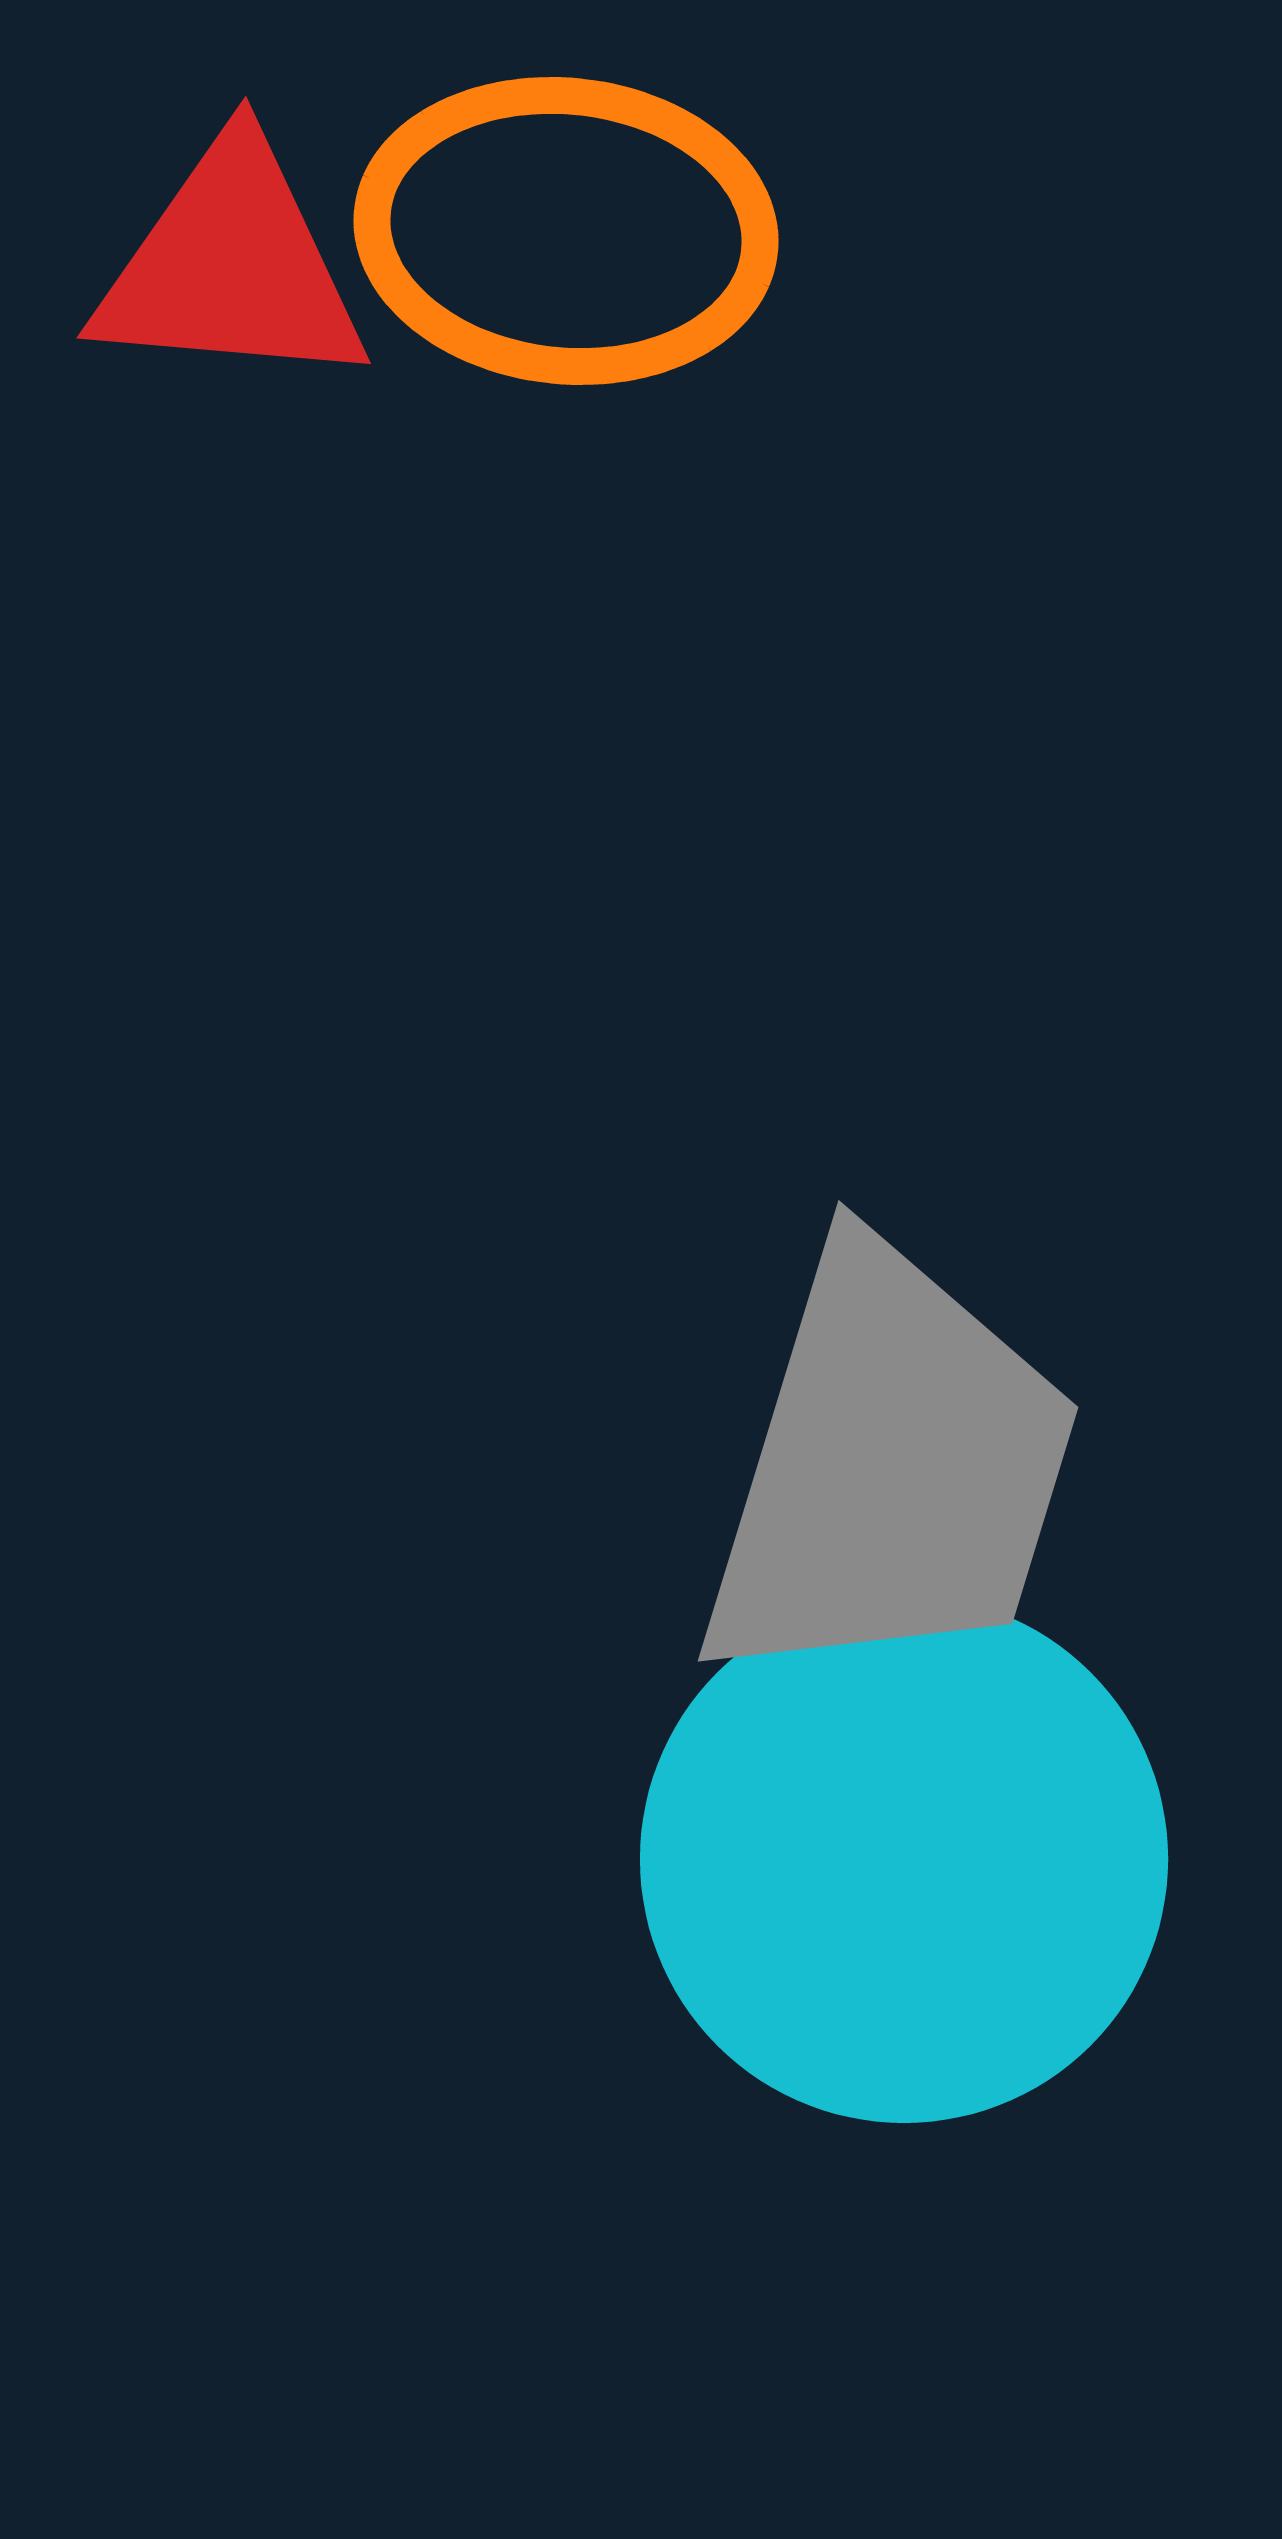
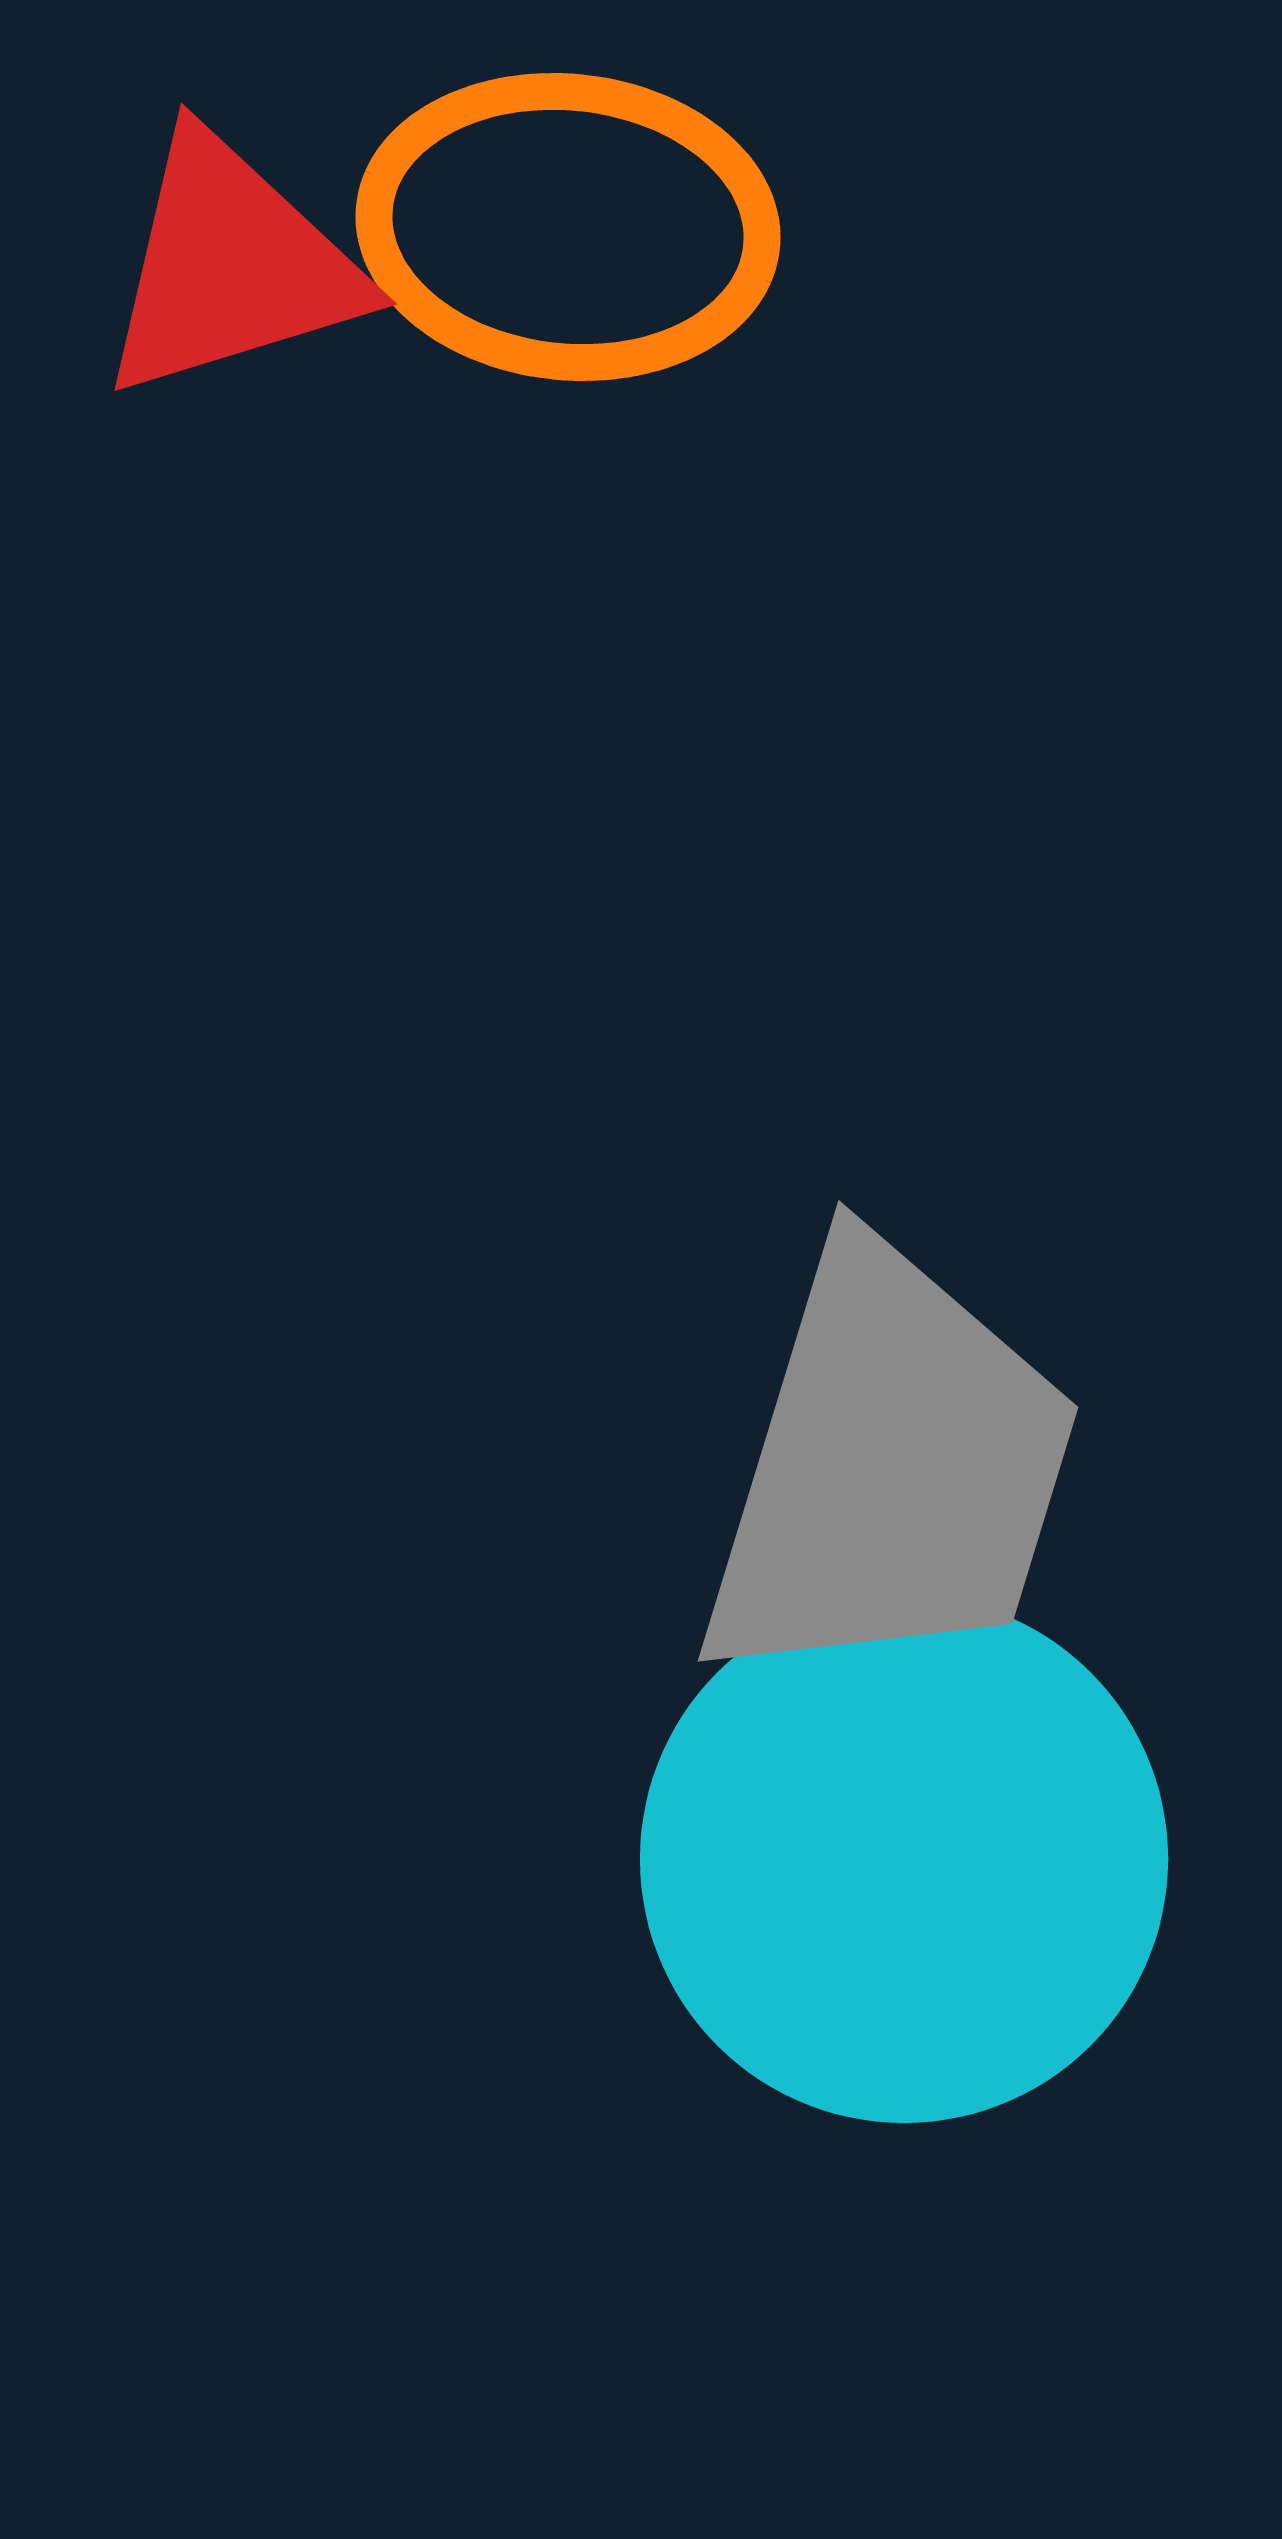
orange ellipse: moved 2 px right, 4 px up
red triangle: rotated 22 degrees counterclockwise
